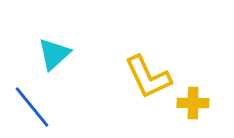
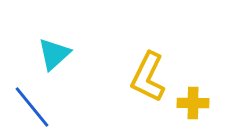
yellow L-shape: rotated 51 degrees clockwise
